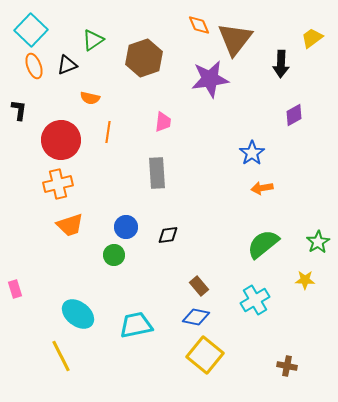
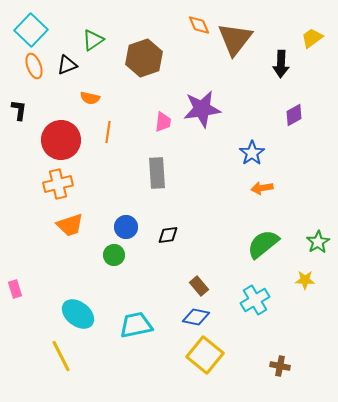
purple star: moved 8 px left, 30 px down
brown cross: moved 7 px left
